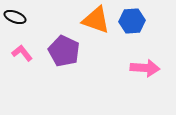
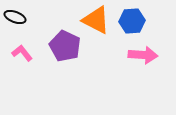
orange triangle: rotated 8 degrees clockwise
purple pentagon: moved 1 px right, 5 px up
pink arrow: moved 2 px left, 13 px up
